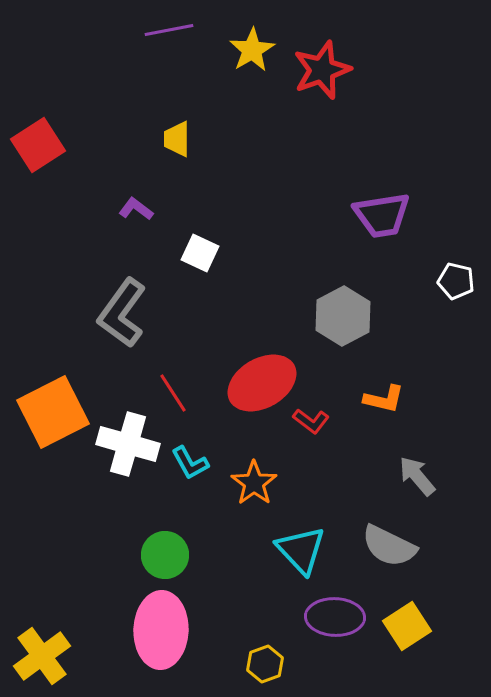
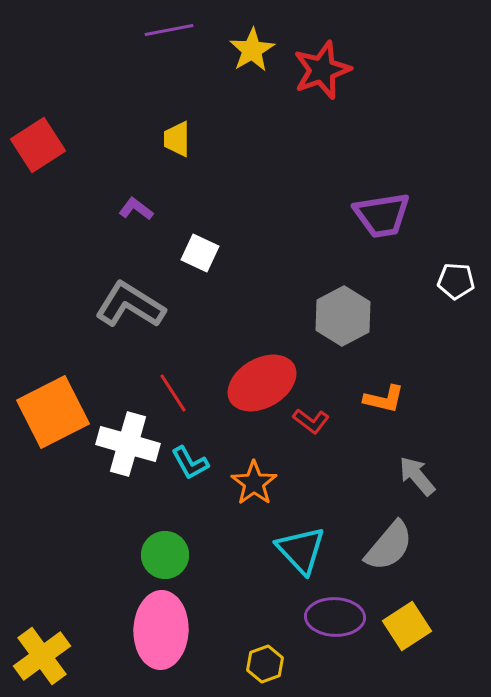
white pentagon: rotated 9 degrees counterclockwise
gray L-shape: moved 8 px right, 8 px up; rotated 86 degrees clockwise
gray semicircle: rotated 76 degrees counterclockwise
